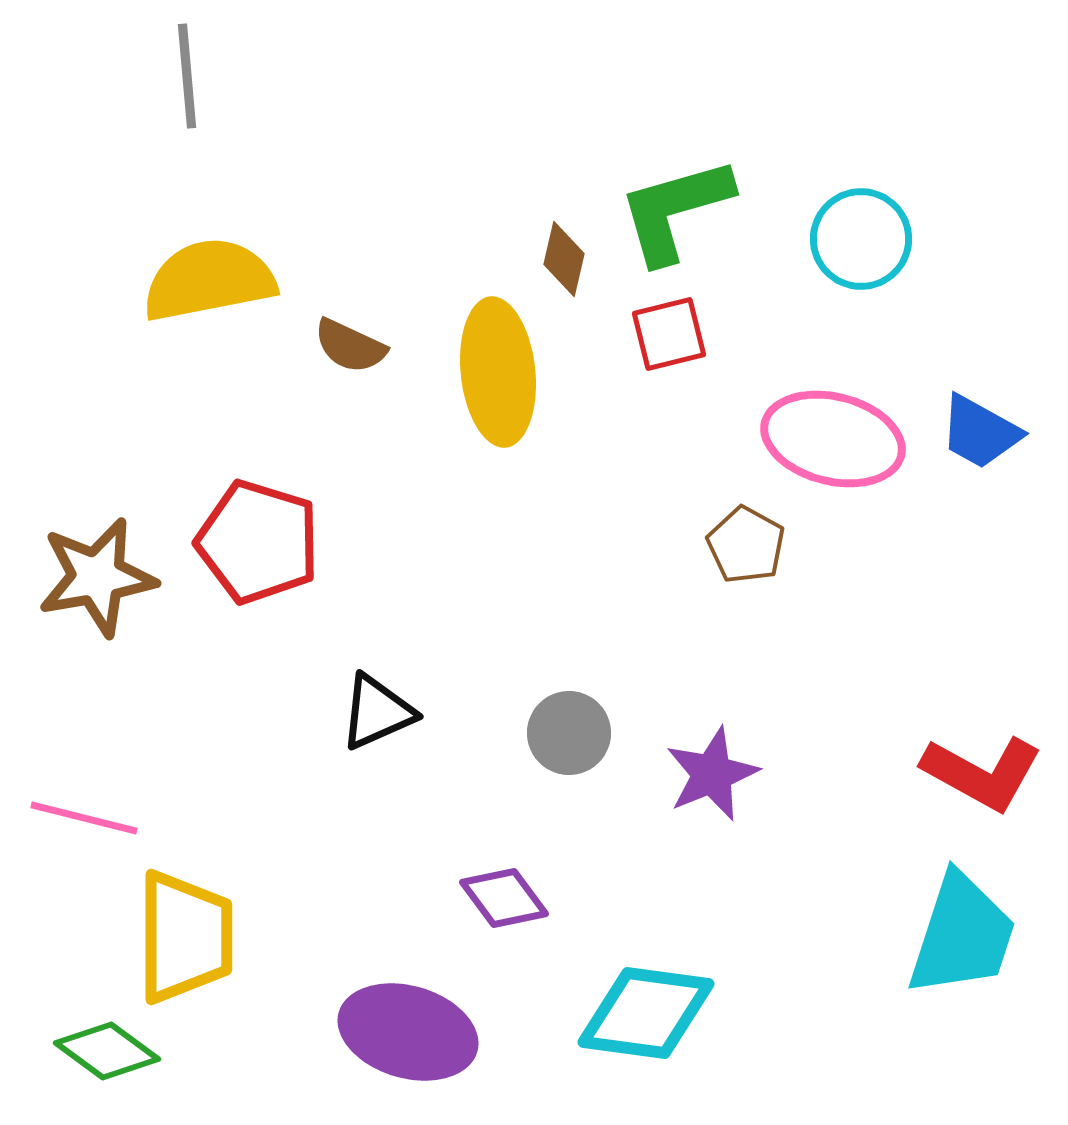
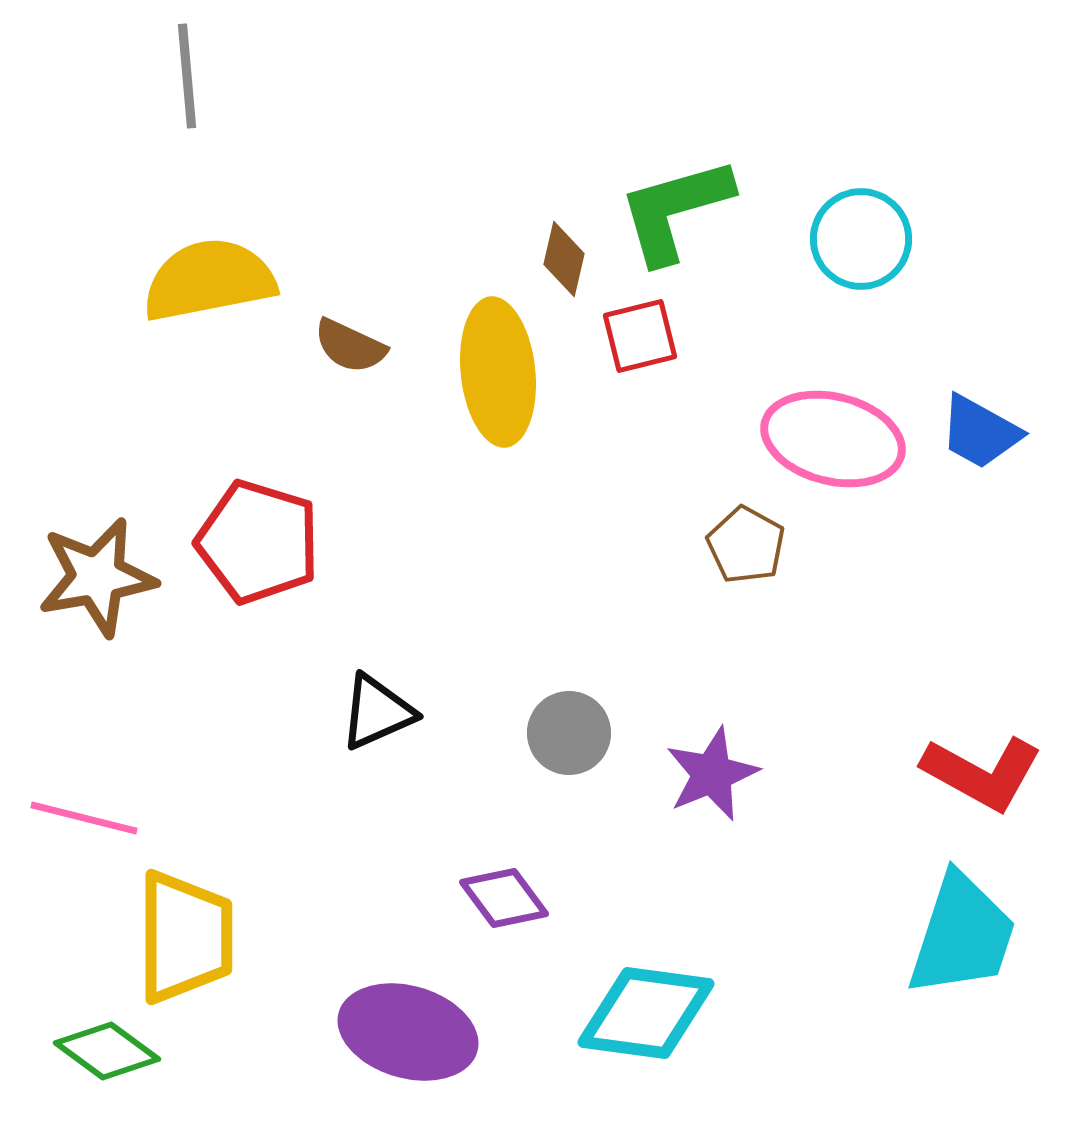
red square: moved 29 px left, 2 px down
